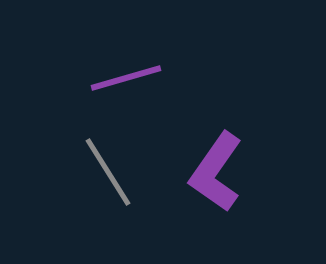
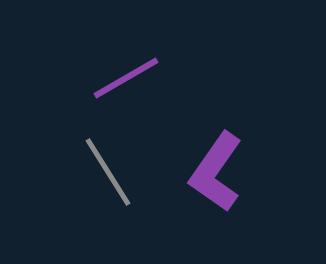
purple line: rotated 14 degrees counterclockwise
